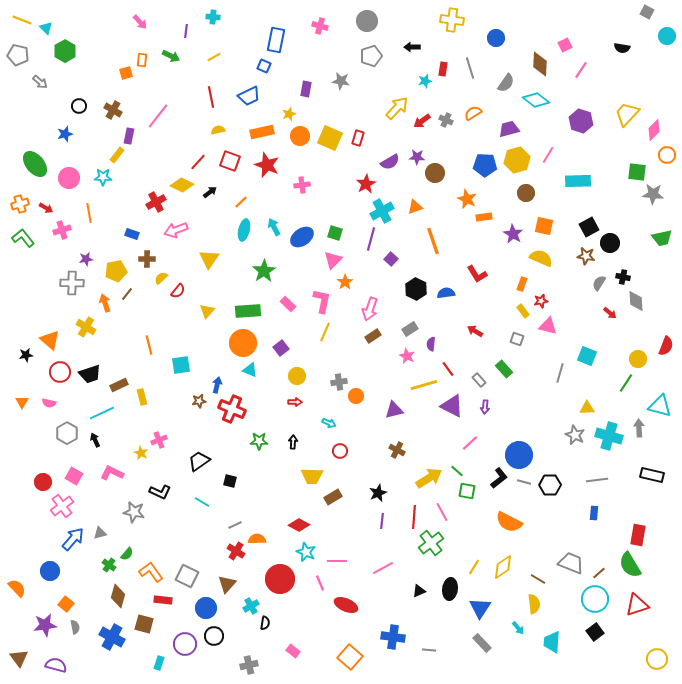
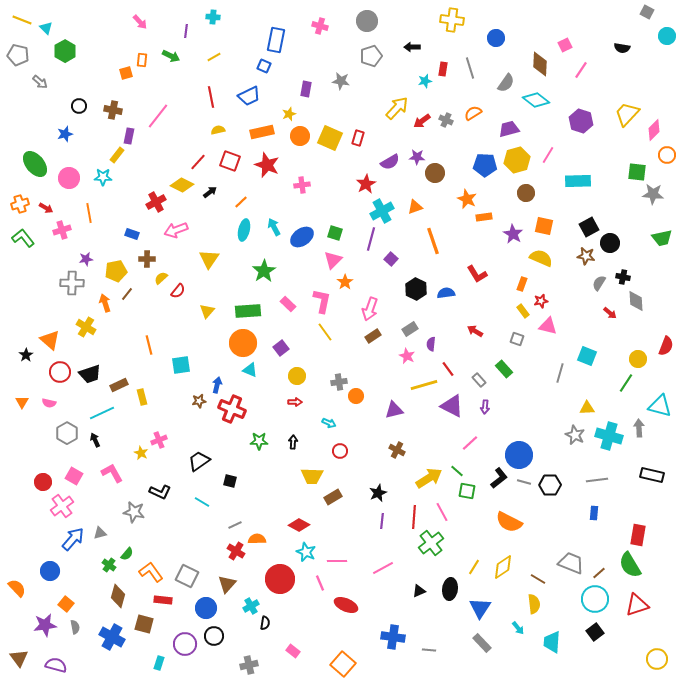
brown cross at (113, 110): rotated 18 degrees counterclockwise
yellow line at (325, 332): rotated 60 degrees counterclockwise
black star at (26, 355): rotated 24 degrees counterclockwise
pink L-shape at (112, 473): rotated 35 degrees clockwise
orange square at (350, 657): moved 7 px left, 7 px down
